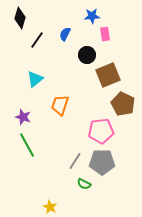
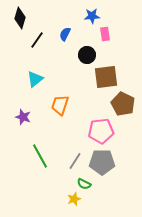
brown square: moved 2 px left, 2 px down; rotated 15 degrees clockwise
green line: moved 13 px right, 11 px down
yellow star: moved 24 px right, 8 px up; rotated 24 degrees clockwise
